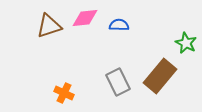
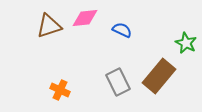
blue semicircle: moved 3 px right, 5 px down; rotated 24 degrees clockwise
brown rectangle: moved 1 px left
orange cross: moved 4 px left, 3 px up
